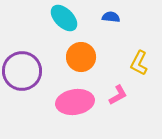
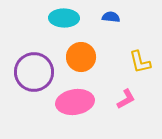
cyan ellipse: rotated 44 degrees counterclockwise
yellow L-shape: moved 1 px right, 1 px up; rotated 40 degrees counterclockwise
purple circle: moved 12 px right, 1 px down
pink L-shape: moved 8 px right, 4 px down
